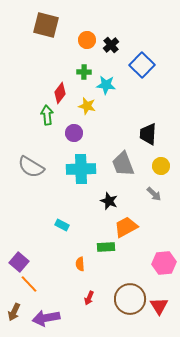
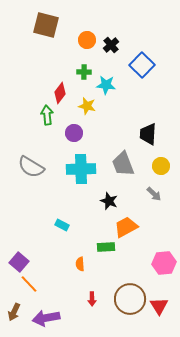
red arrow: moved 3 px right, 1 px down; rotated 24 degrees counterclockwise
